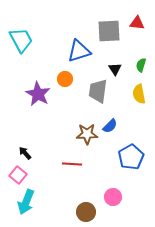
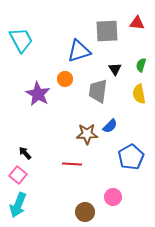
gray square: moved 2 px left
cyan arrow: moved 8 px left, 3 px down
brown circle: moved 1 px left
